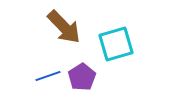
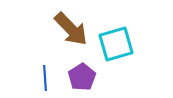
brown arrow: moved 7 px right, 2 px down
blue line: moved 3 px left, 2 px down; rotated 75 degrees counterclockwise
